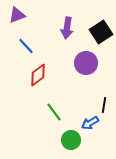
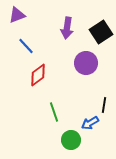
green line: rotated 18 degrees clockwise
